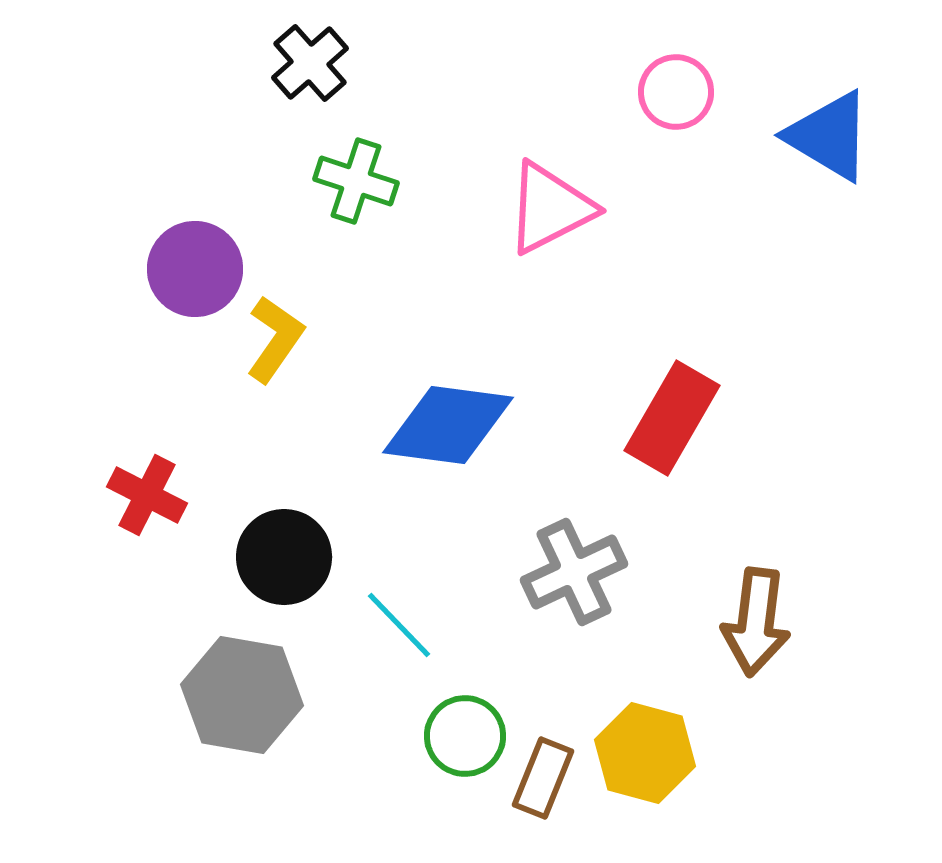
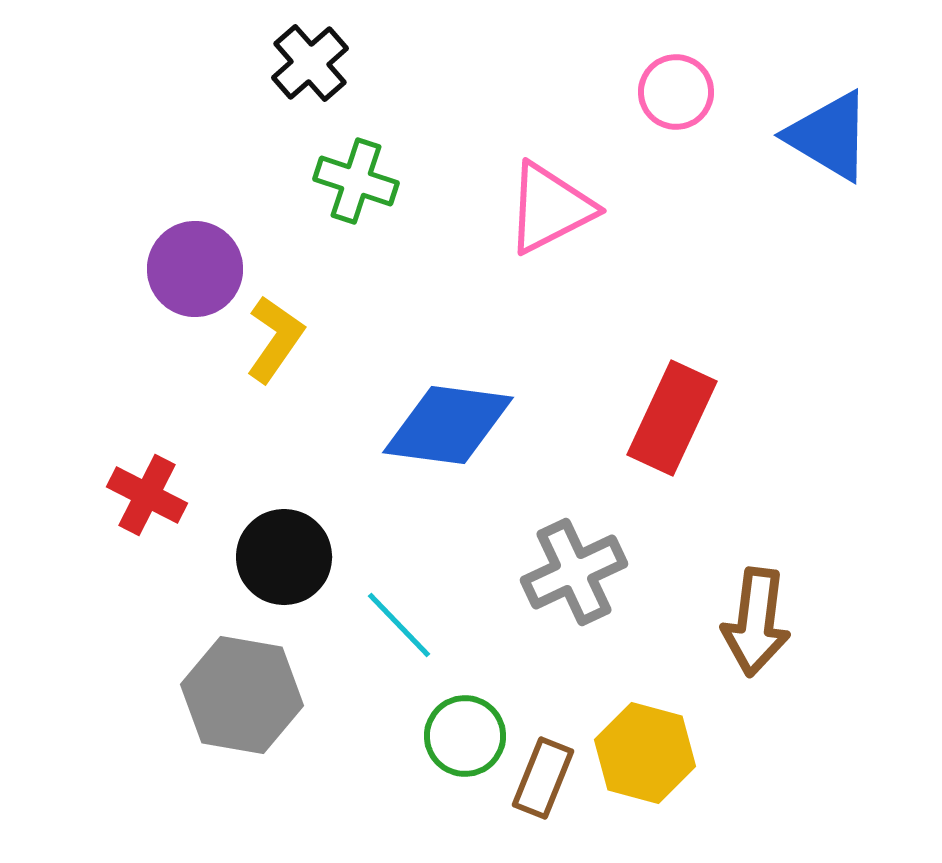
red rectangle: rotated 5 degrees counterclockwise
